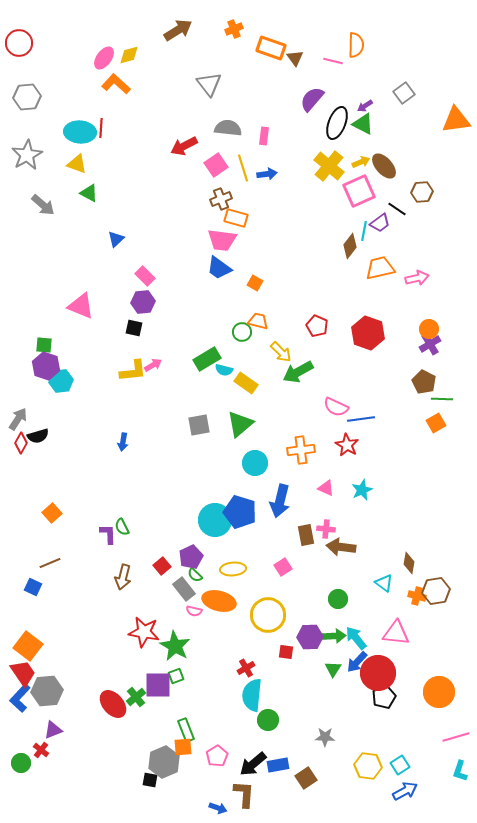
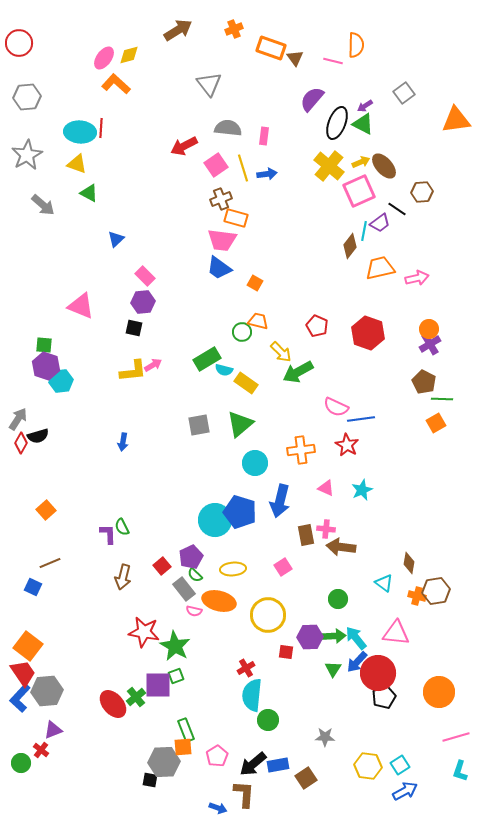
orange square at (52, 513): moved 6 px left, 3 px up
gray hexagon at (164, 762): rotated 20 degrees clockwise
